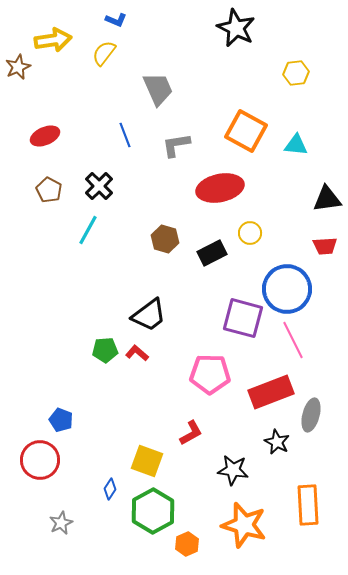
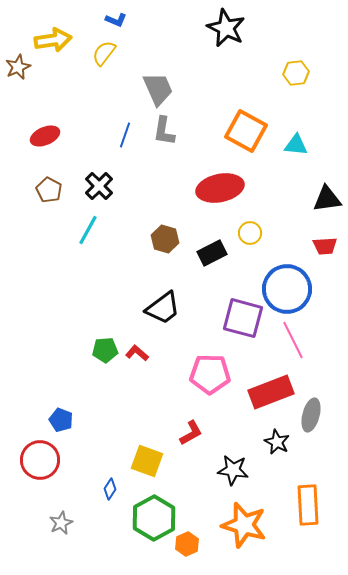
black star at (236, 28): moved 10 px left
blue line at (125, 135): rotated 40 degrees clockwise
gray L-shape at (176, 145): moved 12 px left, 14 px up; rotated 72 degrees counterclockwise
black trapezoid at (149, 315): moved 14 px right, 7 px up
green hexagon at (153, 511): moved 1 px right, 7 px down
